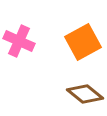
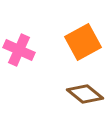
pink cross: moved 9 px down
